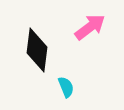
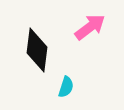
cyan semicircle: rotated 40 degrees clockwise
